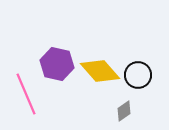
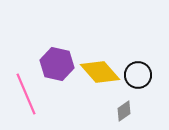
yellow diamond: moved 1 px down
